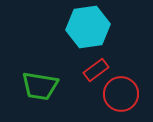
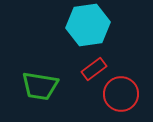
cyan hexagon: moved 2 px up
red rectangle: moved 2 px left, 1 px up
